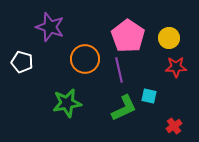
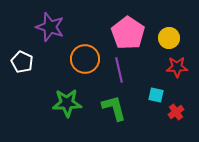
pink pentagon: moved 3 px up
white pentagon: rotated 10 degrees clockwise
red star: moved 1 px right
cyan square: moved 7 px right, 1 px up
green star: rotated 8 degrees clockwise
green L-shape: moved 10 px left; rotated 80 degrees counterclockwise
red cross: moved 2 px right, 14 px up
